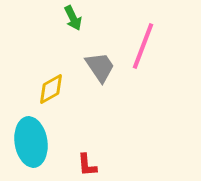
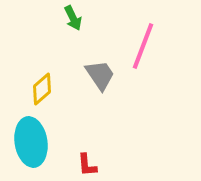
gray trapezoid: moved 8 px down
yellow diamond: moved 9 px left; rotated 12 degrees counterclockwise
